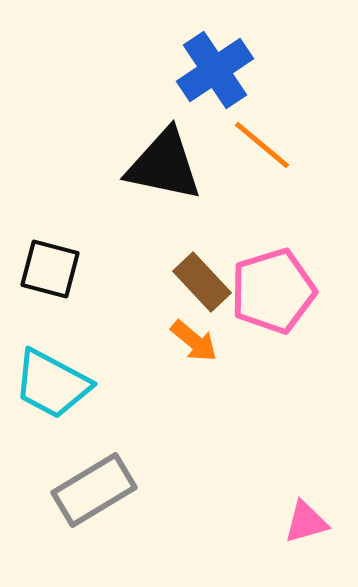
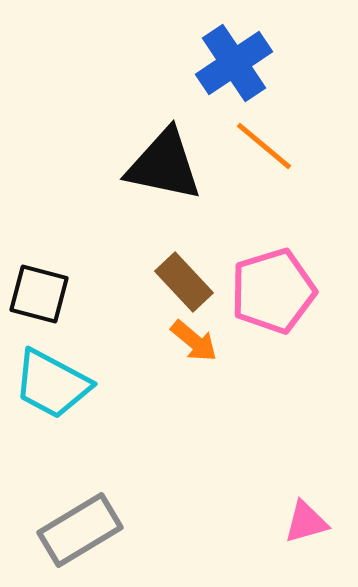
blue cross: moved 19 px right, 7 px up
orange line: moved 2 px right, 1 px down
black square: moved 11 px left, 25 px down
brown rectangle: moved 18 px left
gray rectangle: moved 14 px left, 40 px down
